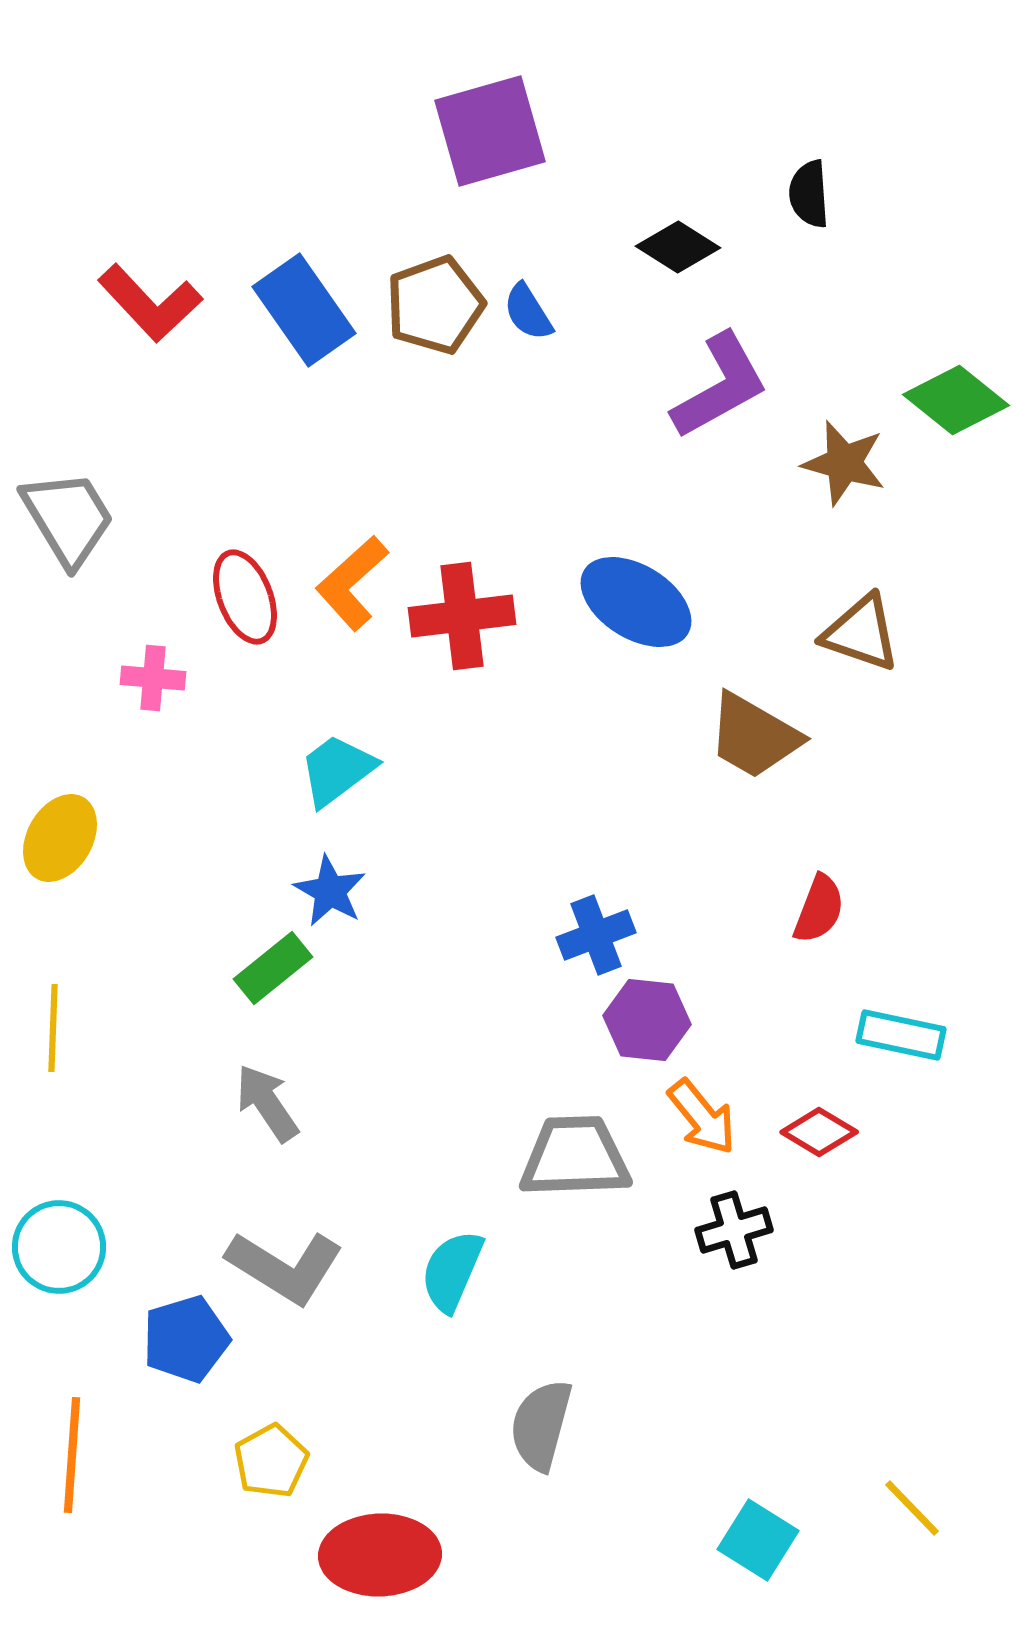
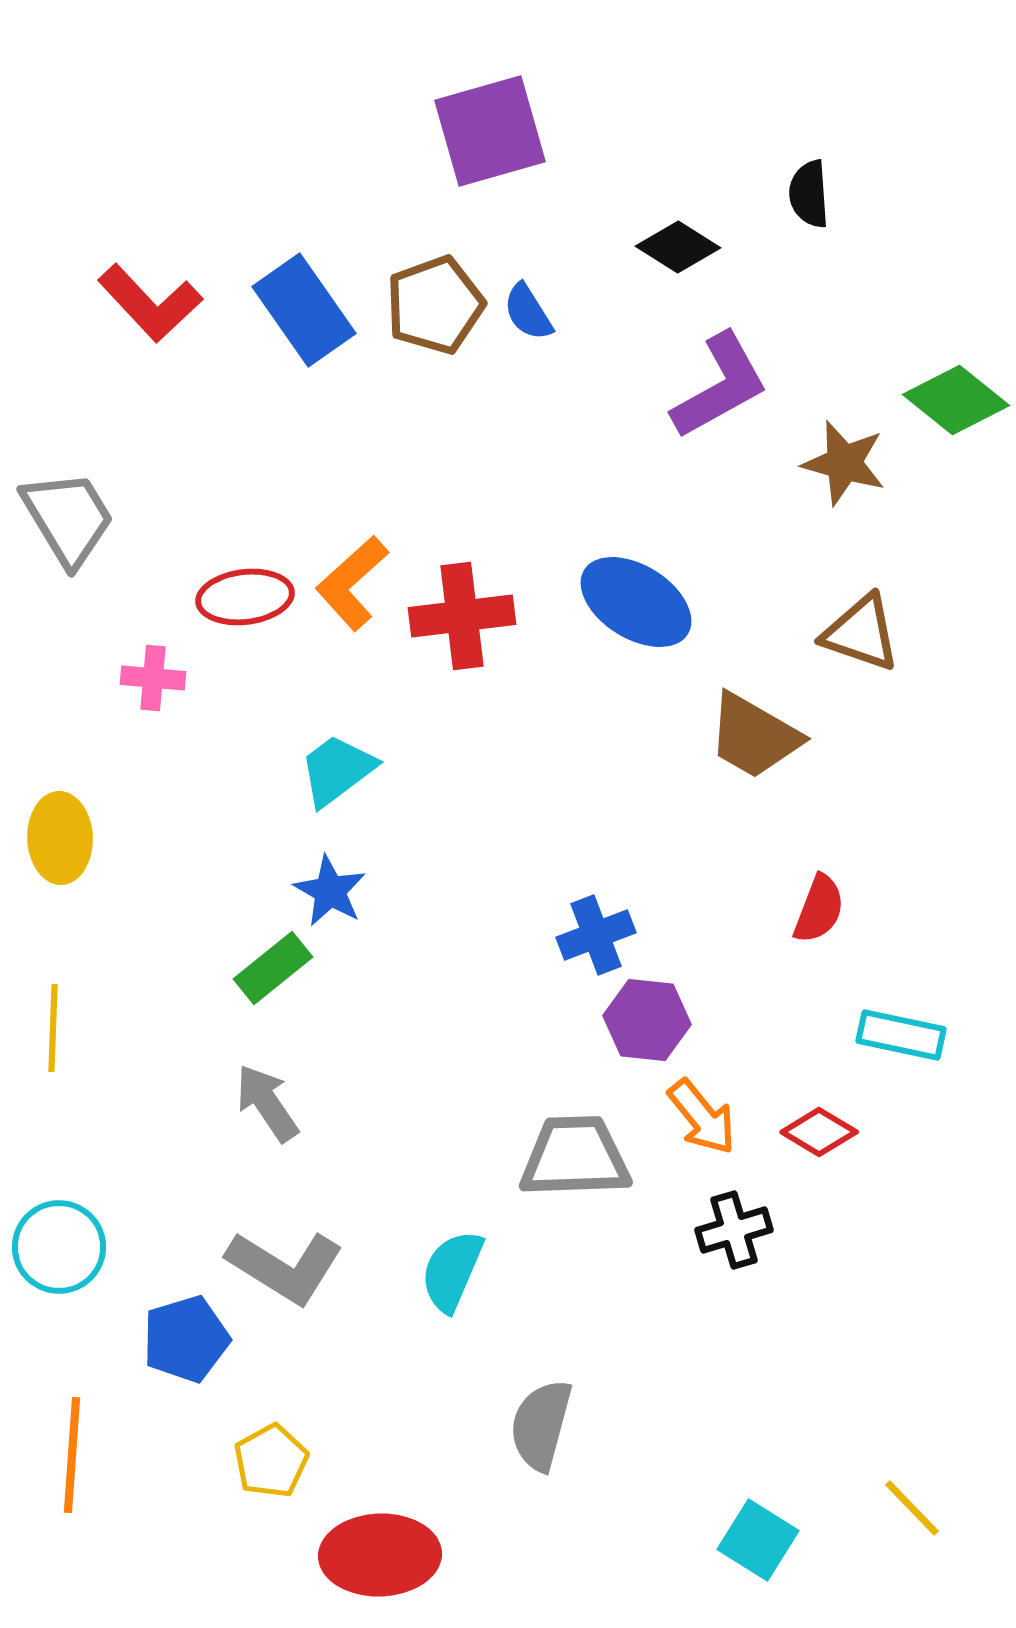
red ellipse at (245, 597): rotated 76 degrees counterclockwise
yellow ellipse at (60, 838): rotated 32 degrees counterclockwise
